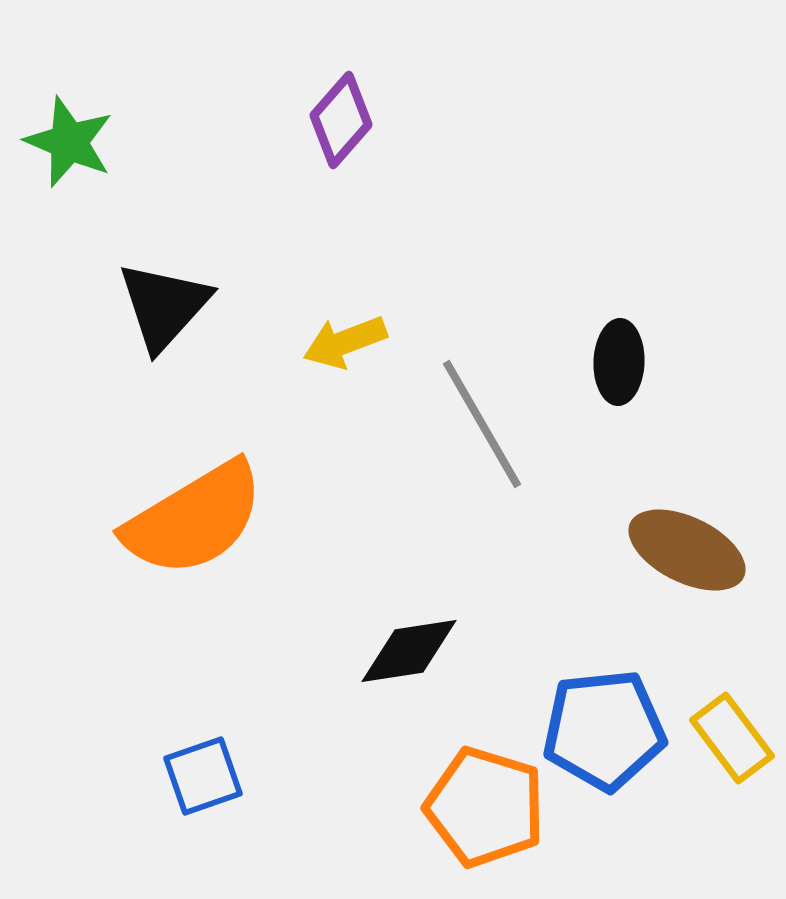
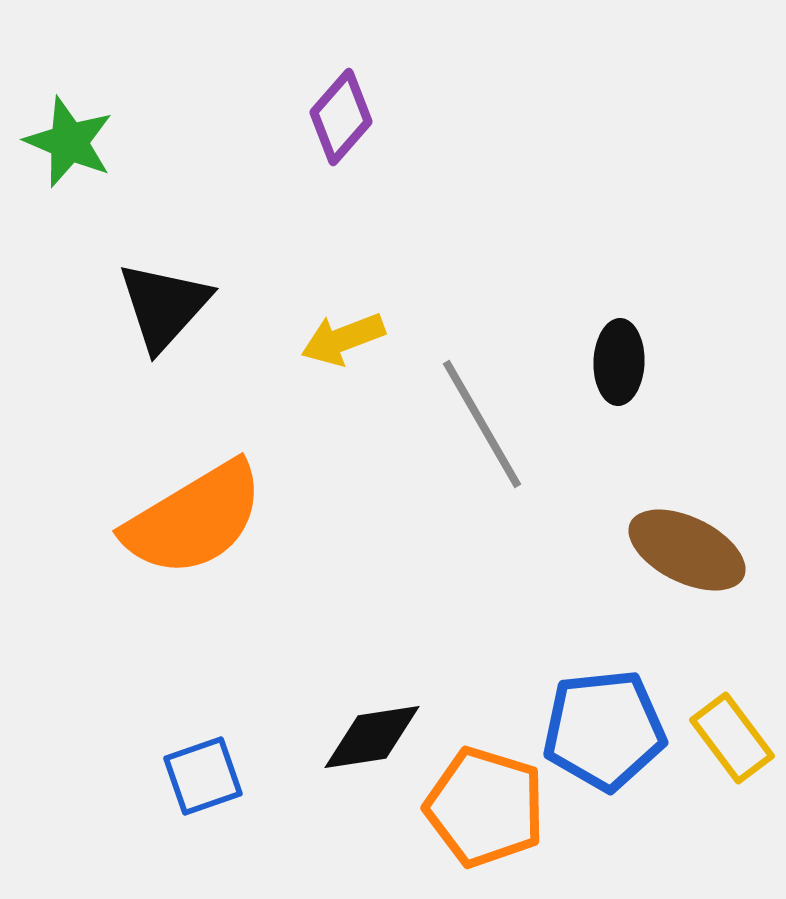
purple diamond: moved 3 px up
yellow arrow: moved 2 px left, 3 px up
black diamond: moved 37 px left, 86 px down
